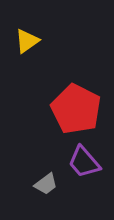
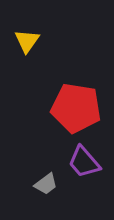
yellow triangle: rotated 20 degrees counterclockwise
red pentagon: moved 1 px up; rotated 18 degrees counterclockwise
